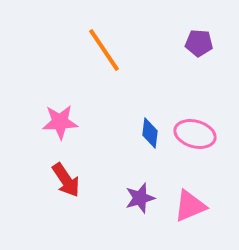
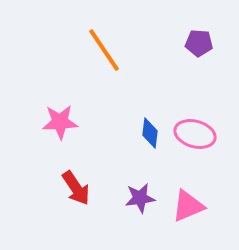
red arrow: moved 10 px right, 8 px down
purple star: rotated 8 degrees clockwise
pink triangle: moved 2 px left
